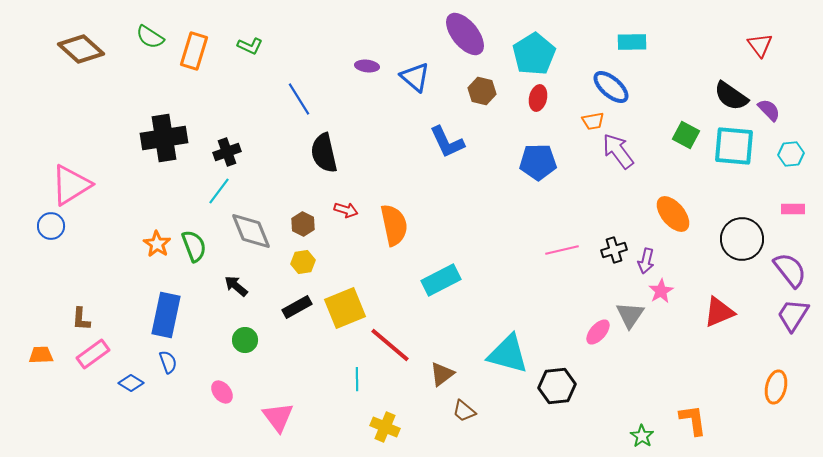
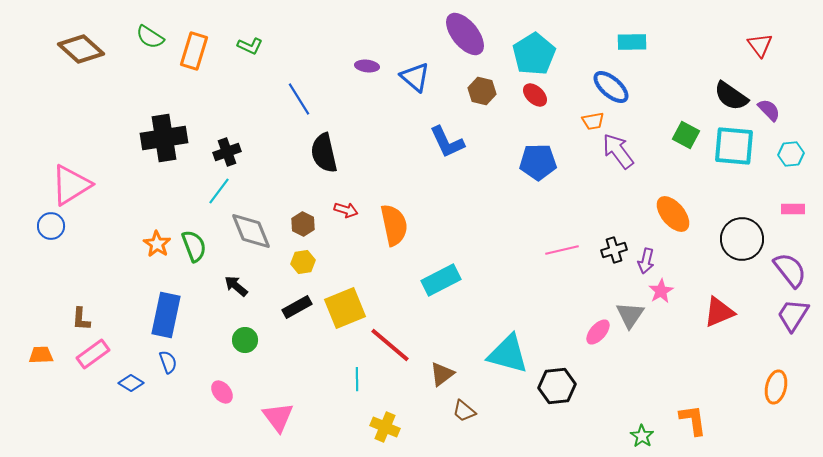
red ellipse at (538, 98): moved 3 px left, 3 px up; rotated 60 degrees counterclockwise
